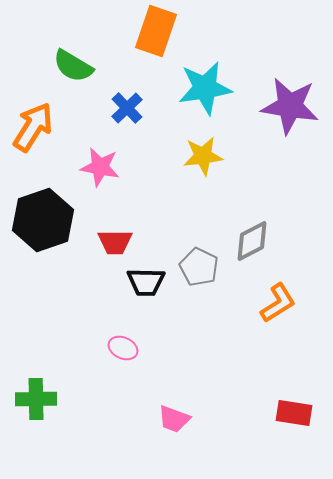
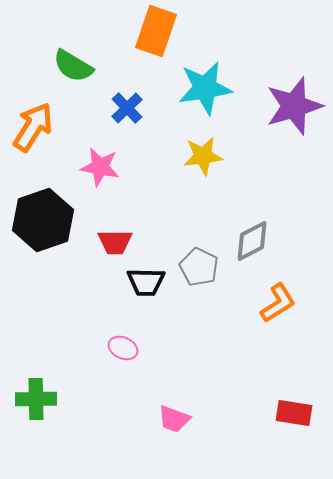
purple star: moved 4 px right; rotated 26 degrees counterclockwise
